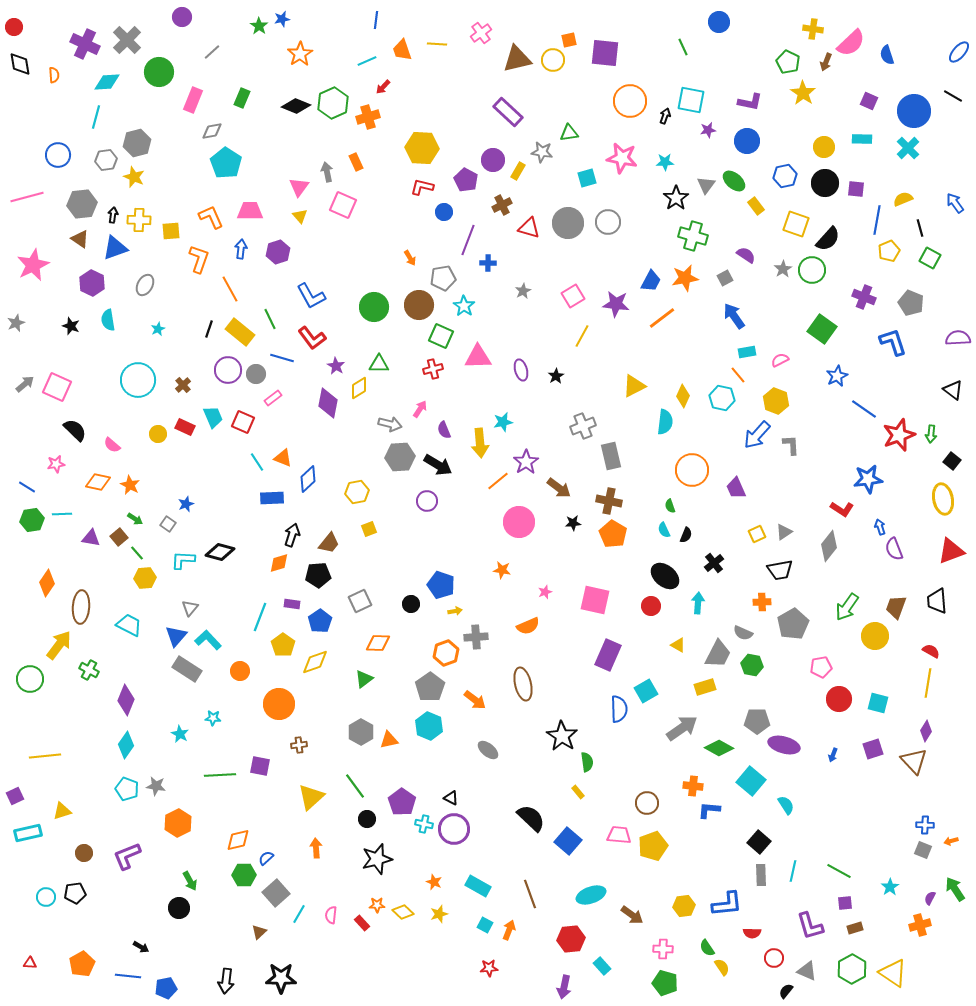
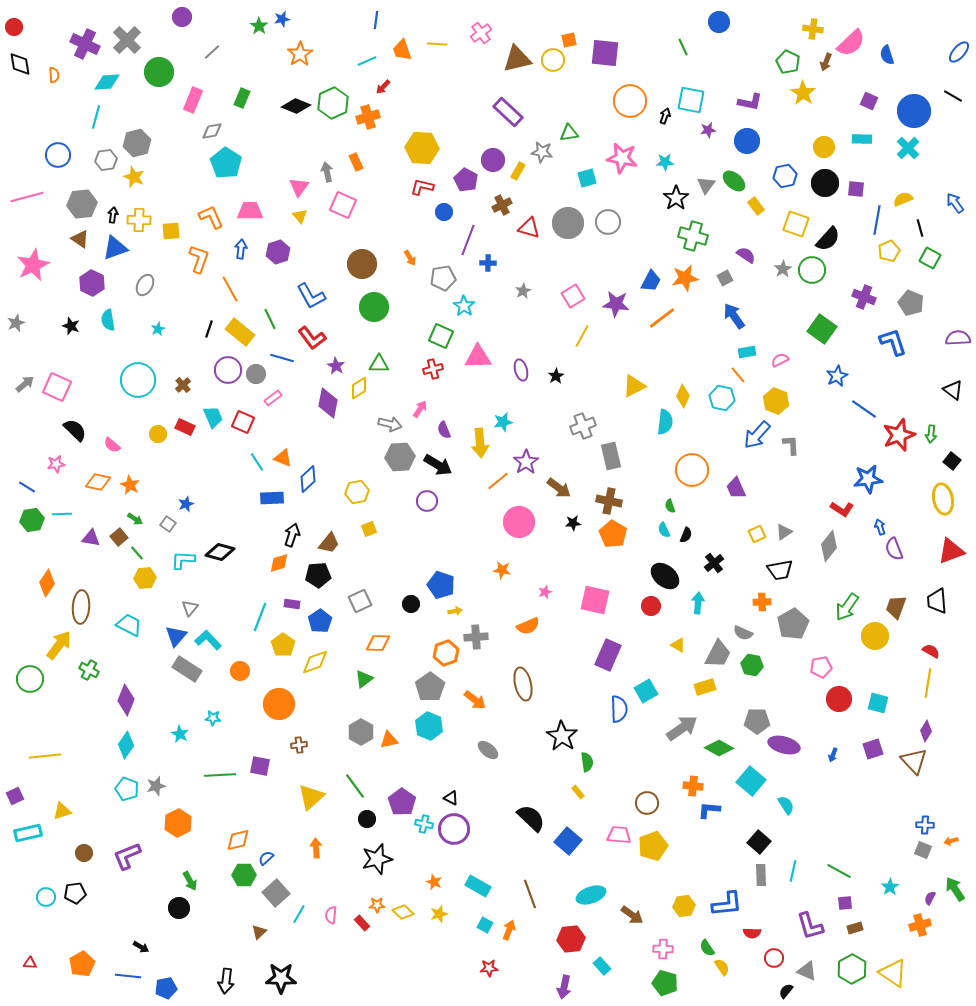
brown circle at (419, 305): moved 57 px left, 41 px up
gray star at (156, 786): rotated 24 degrees counterclockwise
